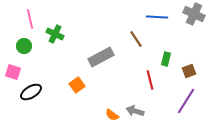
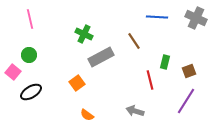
gray cross: moved 2 px right, 4 px down
green cross: moved 29 px right
brown line: moved 2 px left, 2 px down
green circle: moved 5 px right, 9 px down
green rectangle: moved 1 px left, 3 px down
pink square: rotated 21 degrees clockwise
orange square: moved 2 px up
orange semicircle: moved 25 px left
